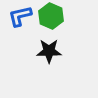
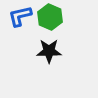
green hexagon: moved 1 px left, 1 px down
